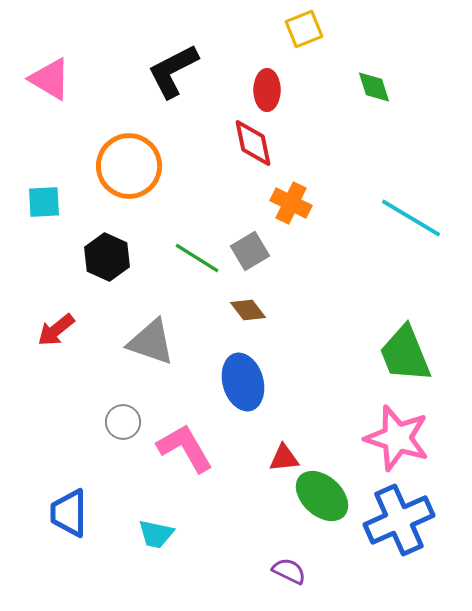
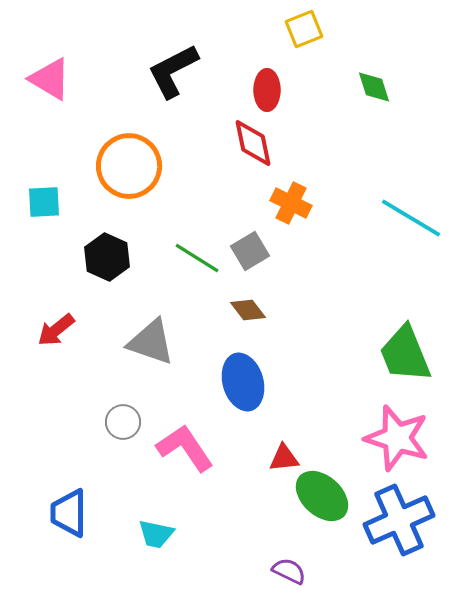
pink L-shape: rotated 4 degrees counterclockwise
